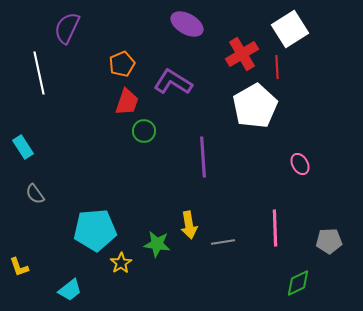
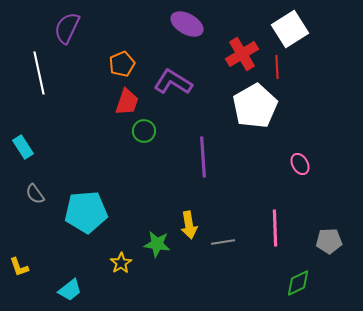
cyan pentagon: moved 9 px left, 18 px up
